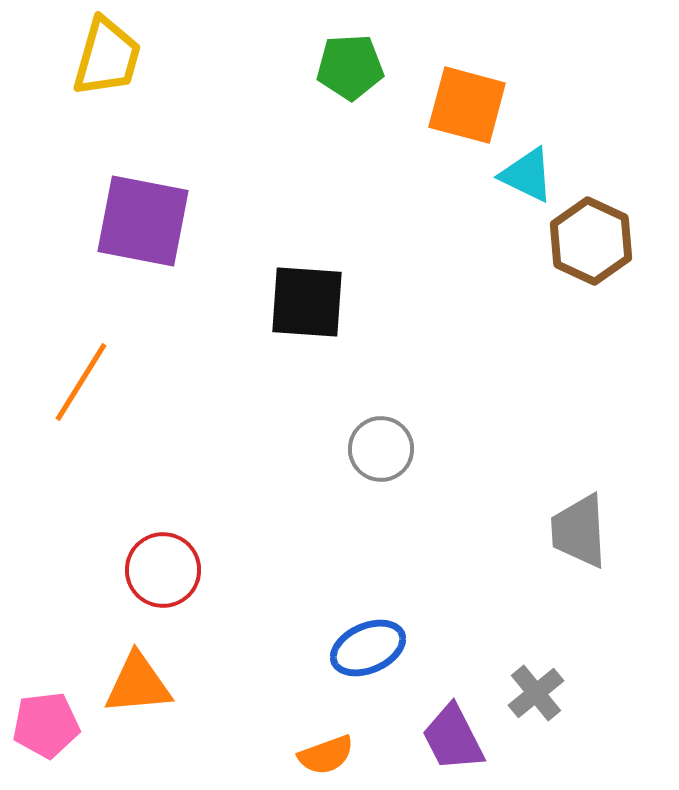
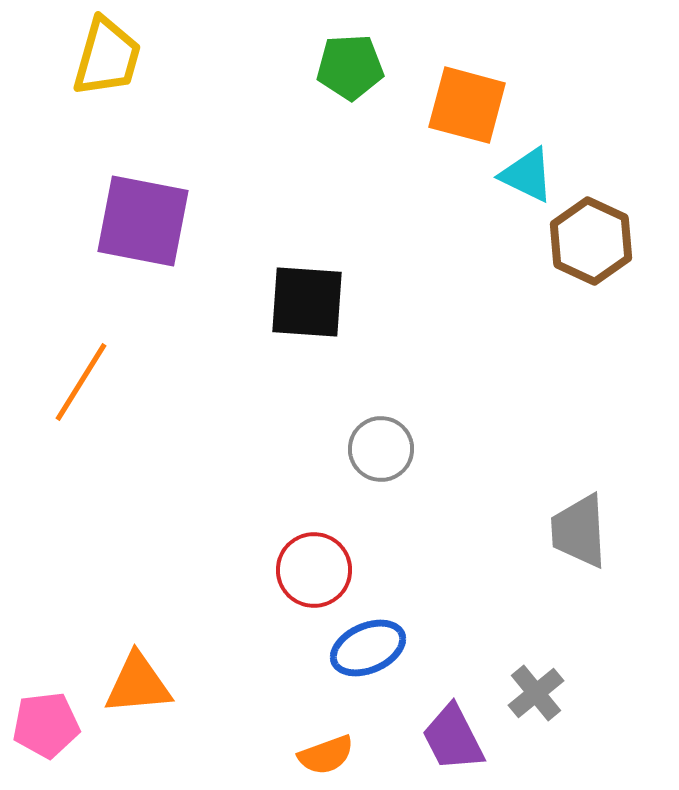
red circle: moved 151 px right
